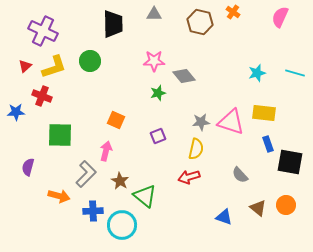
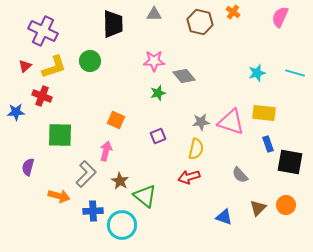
brown triangle: rotated 36 degrees clockwise
